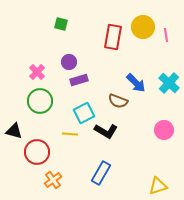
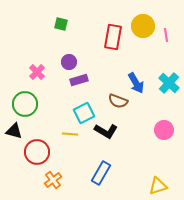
yellow circle: moved 1 px up
blue arrow: rotated 15 degrees clockwise
green circle: moved 15 px left, 3 px down
